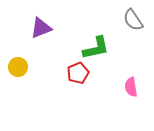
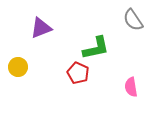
red pentagon: rotated 25 degrees counterclockwise
